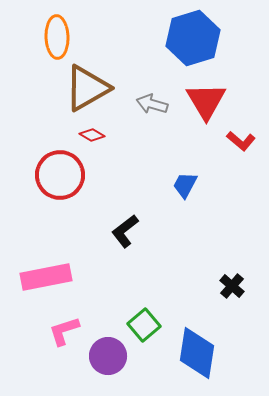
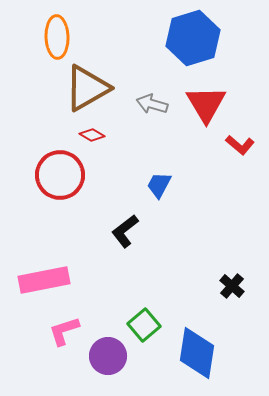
red triangle: moved 3 px down
red L-shape: moved 1 px left, 4 px down
blue trapezoid: moved 26 px left
pink rectangle: moved 2 px left, 3 px down
